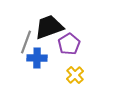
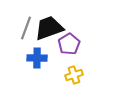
black trapezoid: moved 1 px down
gray line: moved 14 px up
yellow cross: moved 1 px left; rotated 24 degrees clockwise
